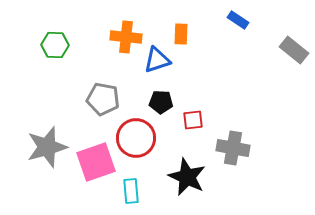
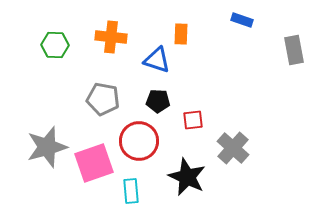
blue rectangle: moved 4 px right; rotated 15 degrees counterclockwise
orange cross: moved 15 px left
gray rectangle: rotated 40 degrees clockwise
blue triangle: rotated 36 degrees clockwise
black pentagon: moved 3 px left, 1 px up
red circle: moved 3 px right, 3 px down
gray cross: rotated 32 degrees clockwise
pink square: moved 2 px left, 1 px down
